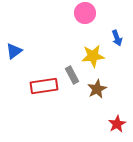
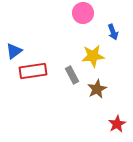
pink circle: moved 2 px left
blue arrow: moved 4 px left, 6 px up
red rectangle: moved 11 px left, 15 px up
